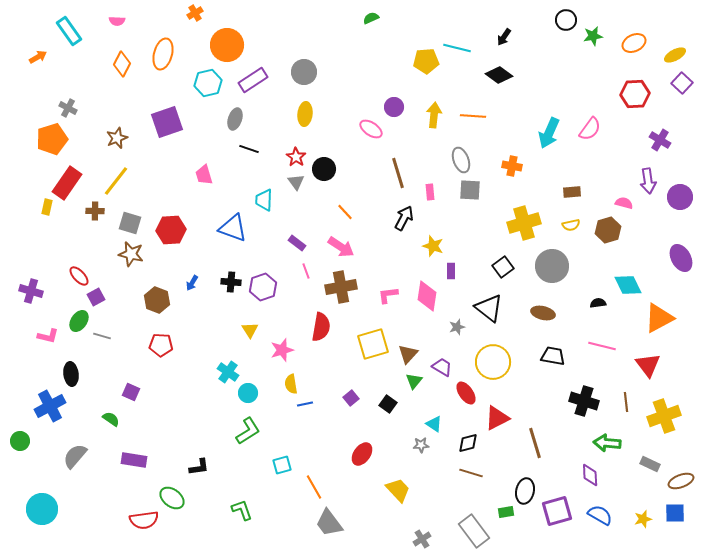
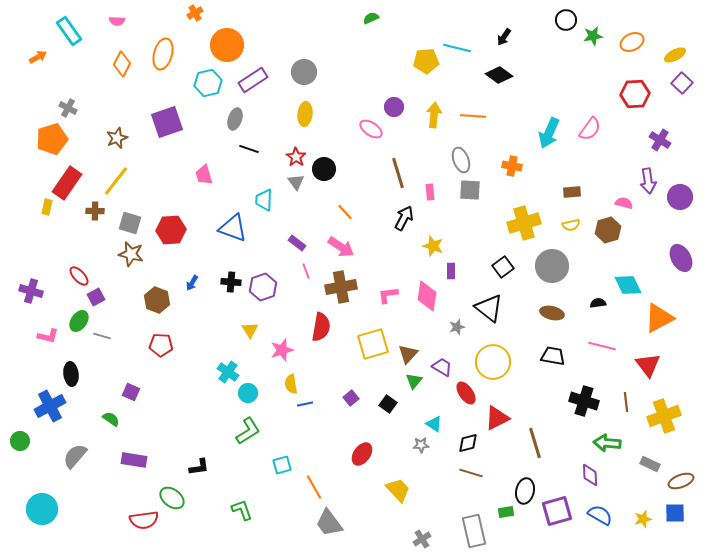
orange ellipse at (634, 43): moved 2 px left, 1 px up
brown ellipse at (543, 313): moved 9 px right
gray rectangle at (474, 531): rotated 24 degrees clockwise
